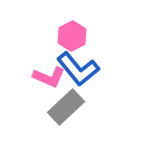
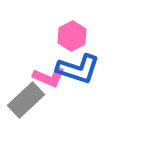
blue L-shape: rotated 33 degrees counterclockwise
gray rectangle: moved 40 px left, 7 px up
